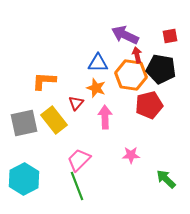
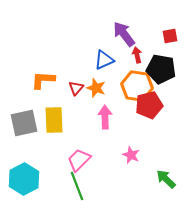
purple arrow: moved 1 px left, 1 px up; rotated 28 degrees clockwise
blue triangle: moved 6 px right, 3 px up; rotated 25 degrees counterclockwise
orange hexagon: moved 6 px right, 11 px down
orange L-shape: moved 1 px left, 1 px up
red triangle: moved 15 px up
yellow rectangle: rotated 36 degrees clockwise
pink star: rotated 24 degrees clockwise
